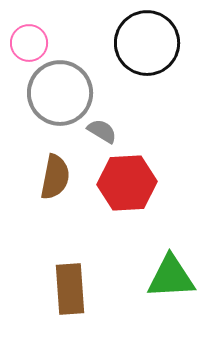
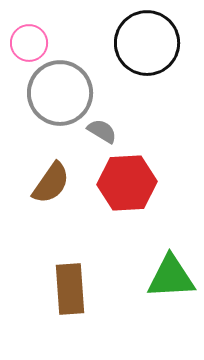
brown semicircle: moved 4 px left, 6 px down; rotated 24 degrees clockwise
